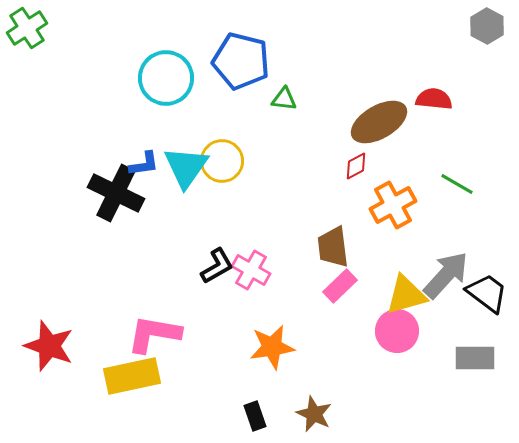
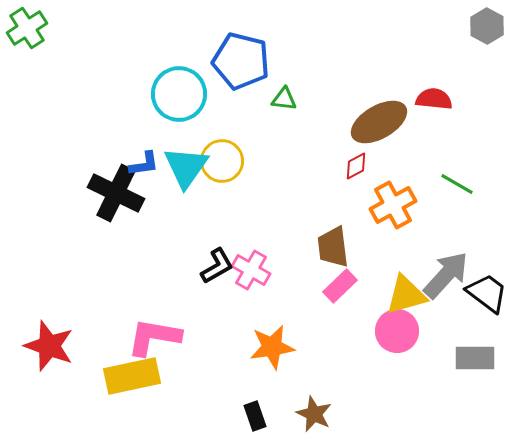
cyan circle: moved 13 px right, 16 px down
pink L-shape: moved 3 px down
